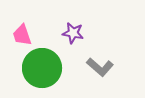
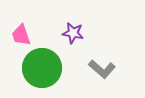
pink trapezoid: moved 1 px left
gray L-shape: moved 2 px right, 2 px down
